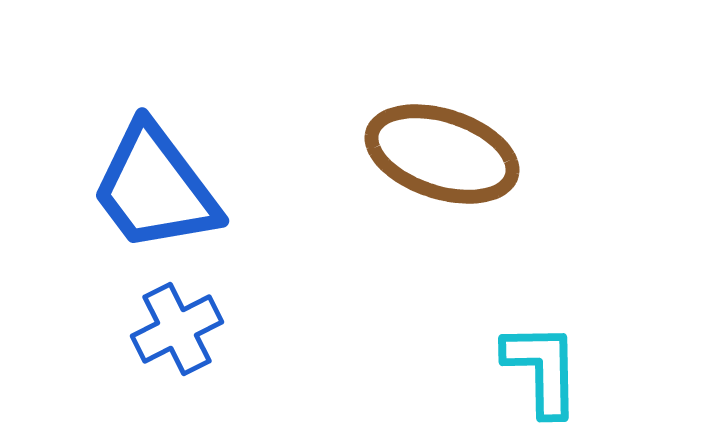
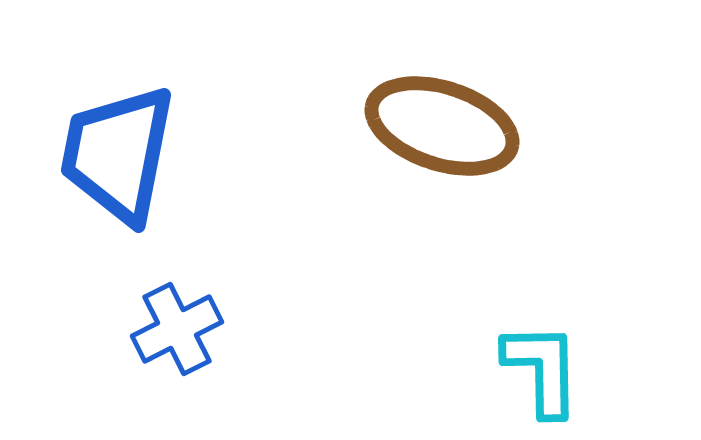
brown ellipse: moved 28 px up
blue trapezoid: moved 37 px left, 34 px up; rotated 48 degrees clockwise
